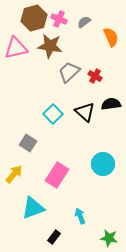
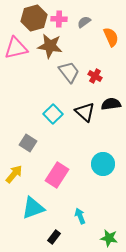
pink cross: rotated 21 degrees counterclockwise
gray trapezoid: rotated 95 degrees clockwise
